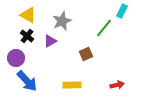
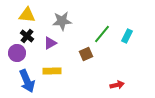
cyan rectangle: moved 5 px right, 25 px down
yellow triangle: moved 1 px left; rotated 24 degrees counterclockwise
gray star: rotated 18 degrees clockwise
green line: moved 2 px left, 6 px down
purple triangle: moved 2 px down
purple circle: moved 1 px right, 5 px up
blue arrow: rotated 20 degrees clockwise
yellow rectangle: moved 20 px left, 14 px up
